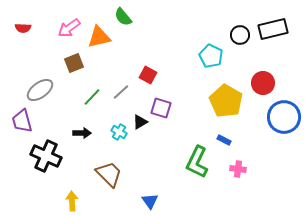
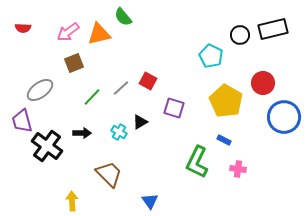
pink arrow: moved 1 px left, 4 px down
orange triangle: moved 3 px up
red square: moved 6 px down
gray line: moved 4 px up
purple square: moved 13 px right
black cross: moved 1 px right, 10 px up; rotated 12 degrees clockwise
